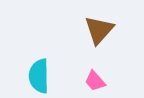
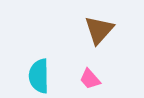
pink trapezoid: moved 5 px left, 2 px up
